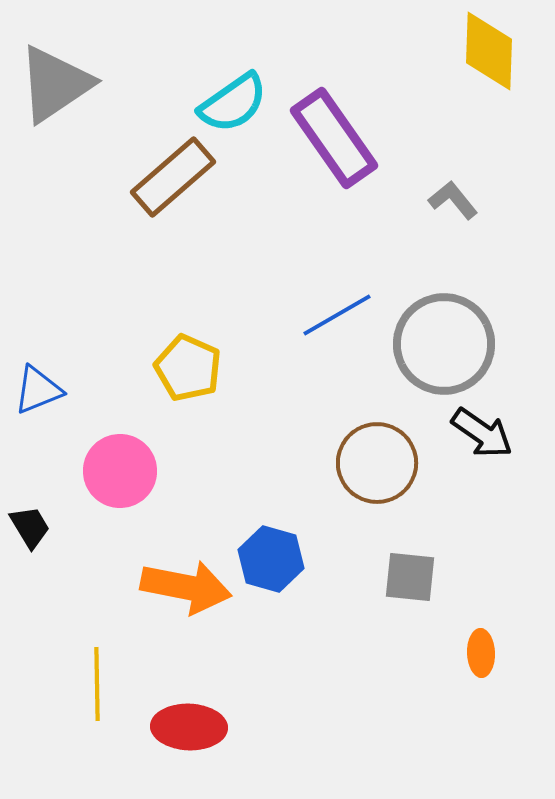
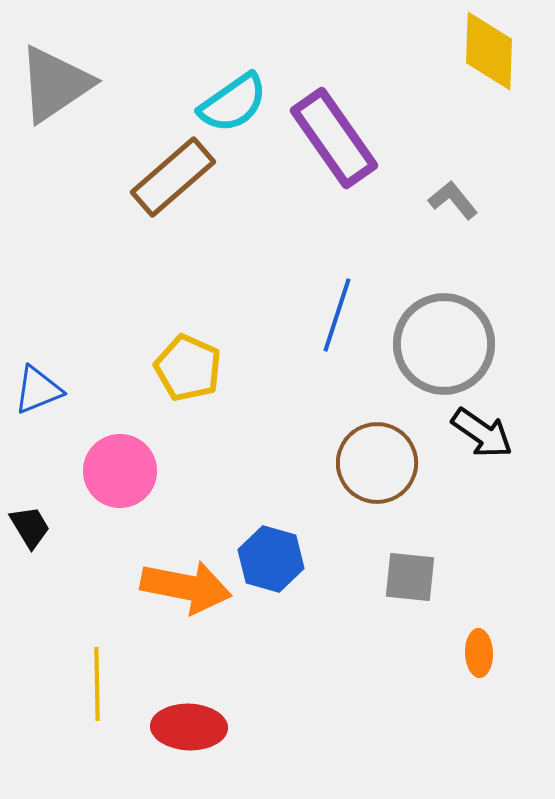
blue line: rotated 42 degrees counterclockwise
orange ellipse: moved 2 px left
